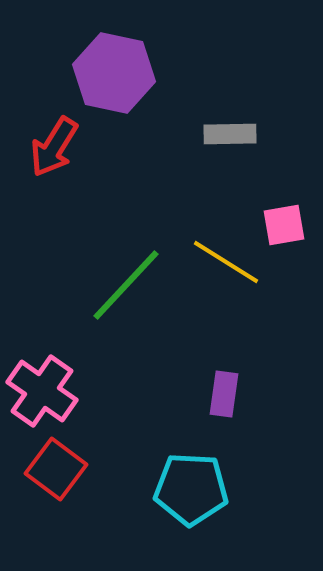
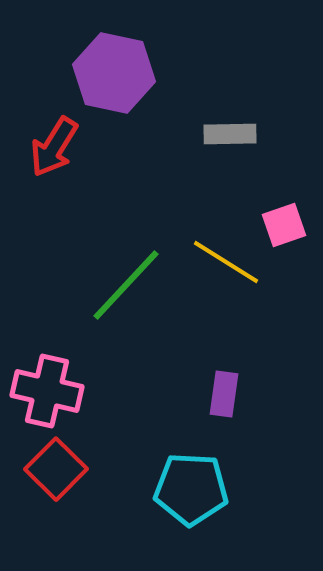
pink square: rotated 9 degrees counterclockwise
pink cross: moved 5 px right; rotated 22 degrees counterclockwise
red square: rotated 8 degrees clockwise
